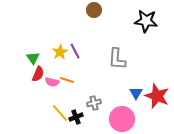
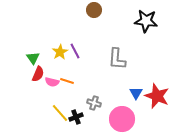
orange line: moved 1 px down
gray cross: rotated 32 degrees clockwise
